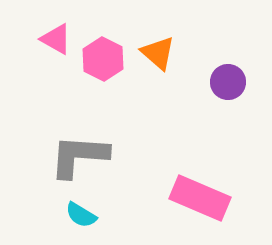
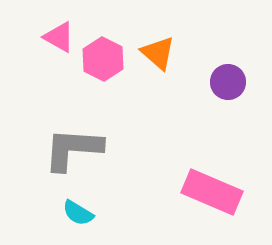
pink triangle: moved 3 px right, 2 px up
gray L-shape: moved 6 px left, 7 px up
pink rectangle: moved 12 px right, 6 px up
cyan semicircle: moved 3 px left, 2 px up
